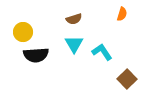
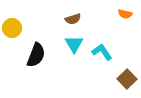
orange semicircle: moved 3 px right; rotated 88 degrees clockwise
brown semicircle: moved 1 px left
yellow circle: moved 11 px left, 4 px up
black semicircle: rotated 65 degrees counterclockwise
